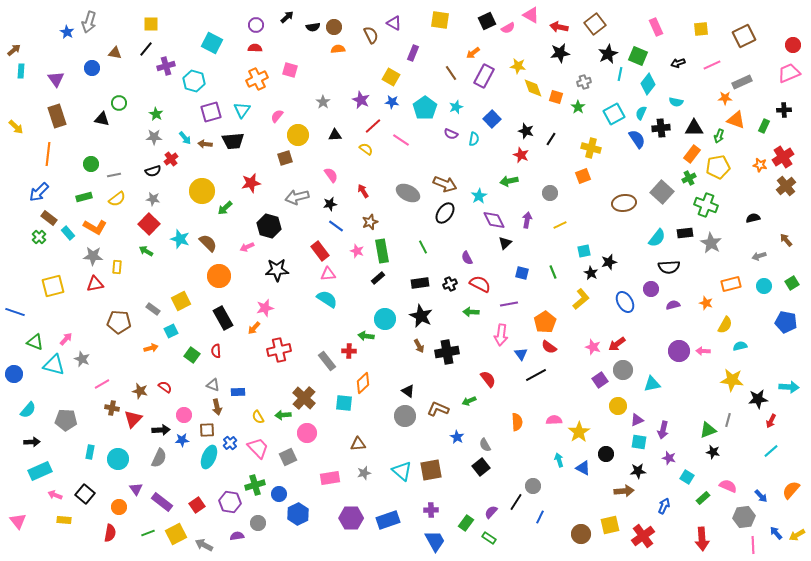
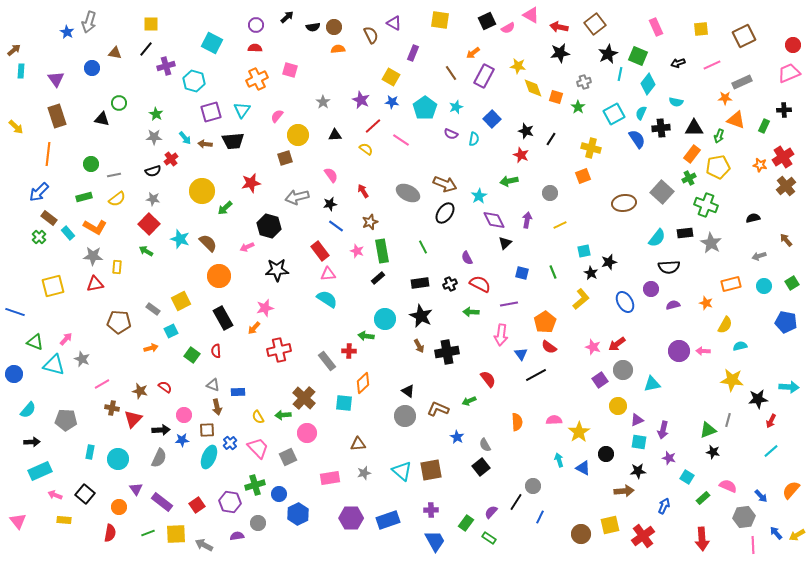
yellow square at (176, 534): rotated 25 degrees clockwise
